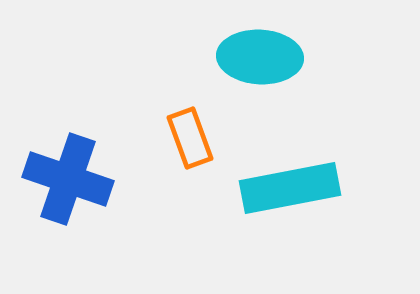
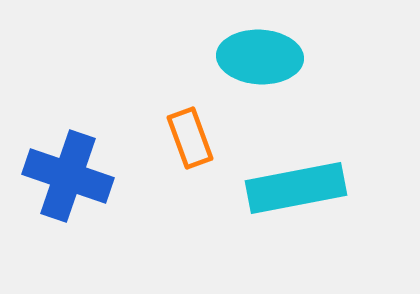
blue cross: moved 3 px up
cyan rectangle: moved 6 px right
